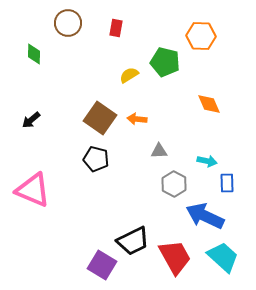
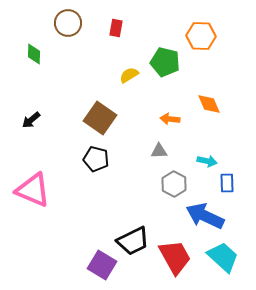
orange arrow: moved 33 px right
